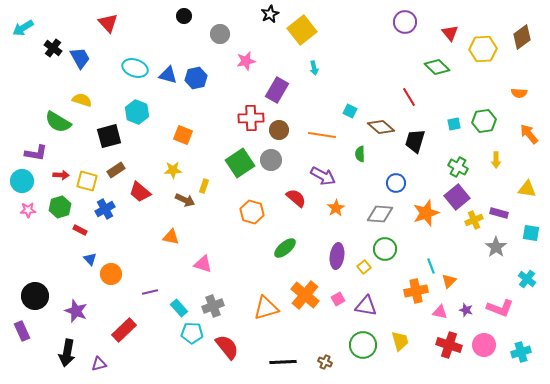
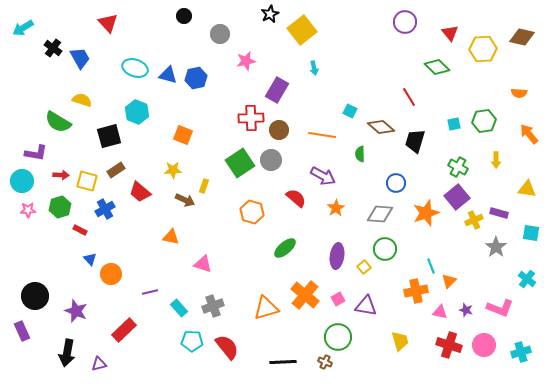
brown diamond at (522, 37): rotated 50 degrees clockwise
cyan pentagon at (192, 333): moved 8 px down
green circle at (363, 345): moved 25 px left, 8 px up
